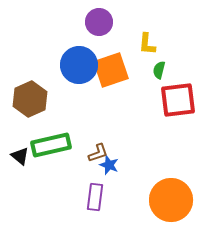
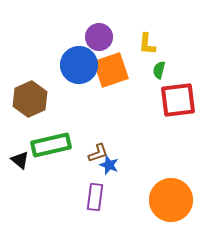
purple circle: moved 15 px down
black triangle: moved 4 px down
